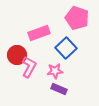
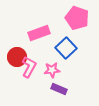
red circle: moved 2 px down
pink star: moved 3 px left, 1 px up
